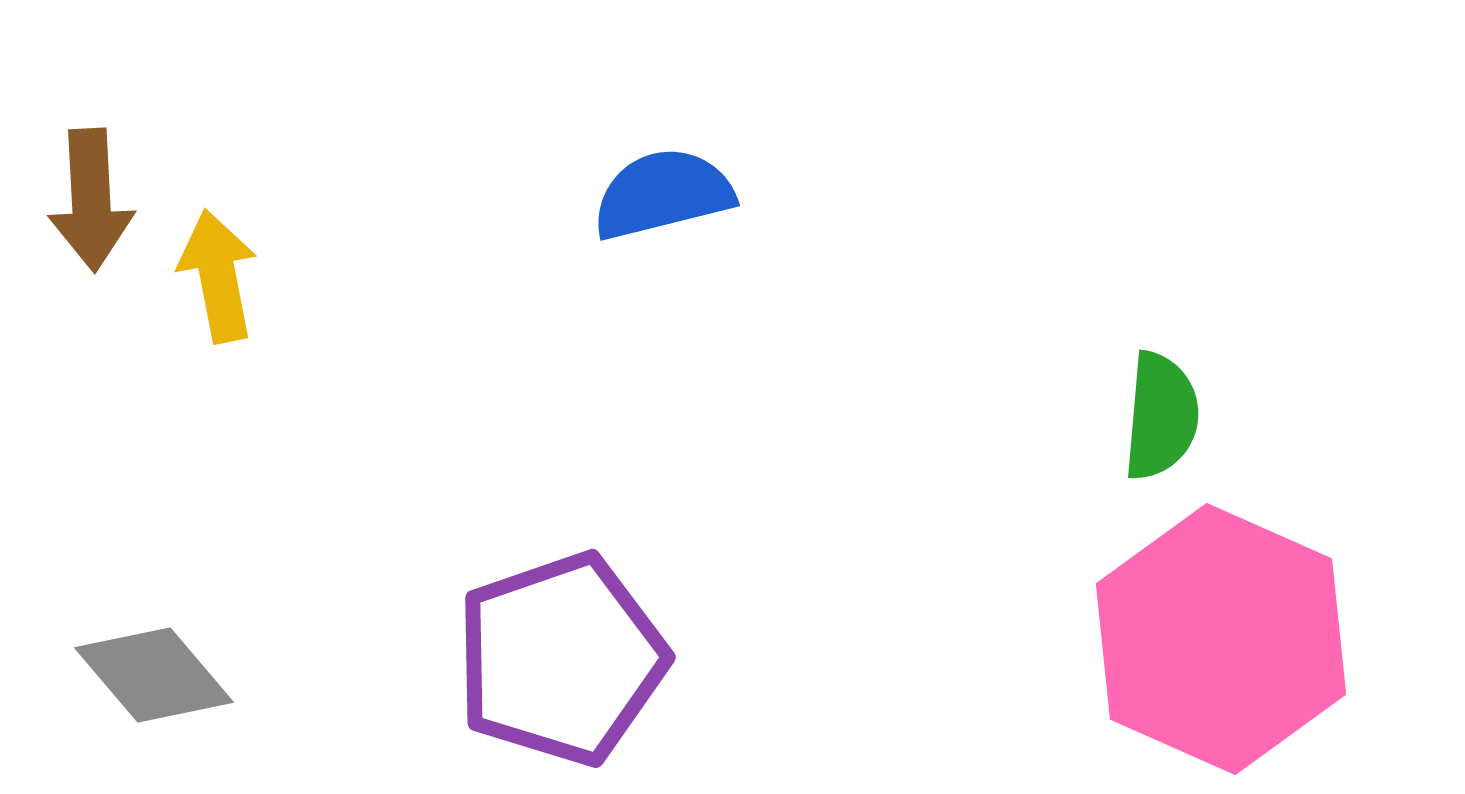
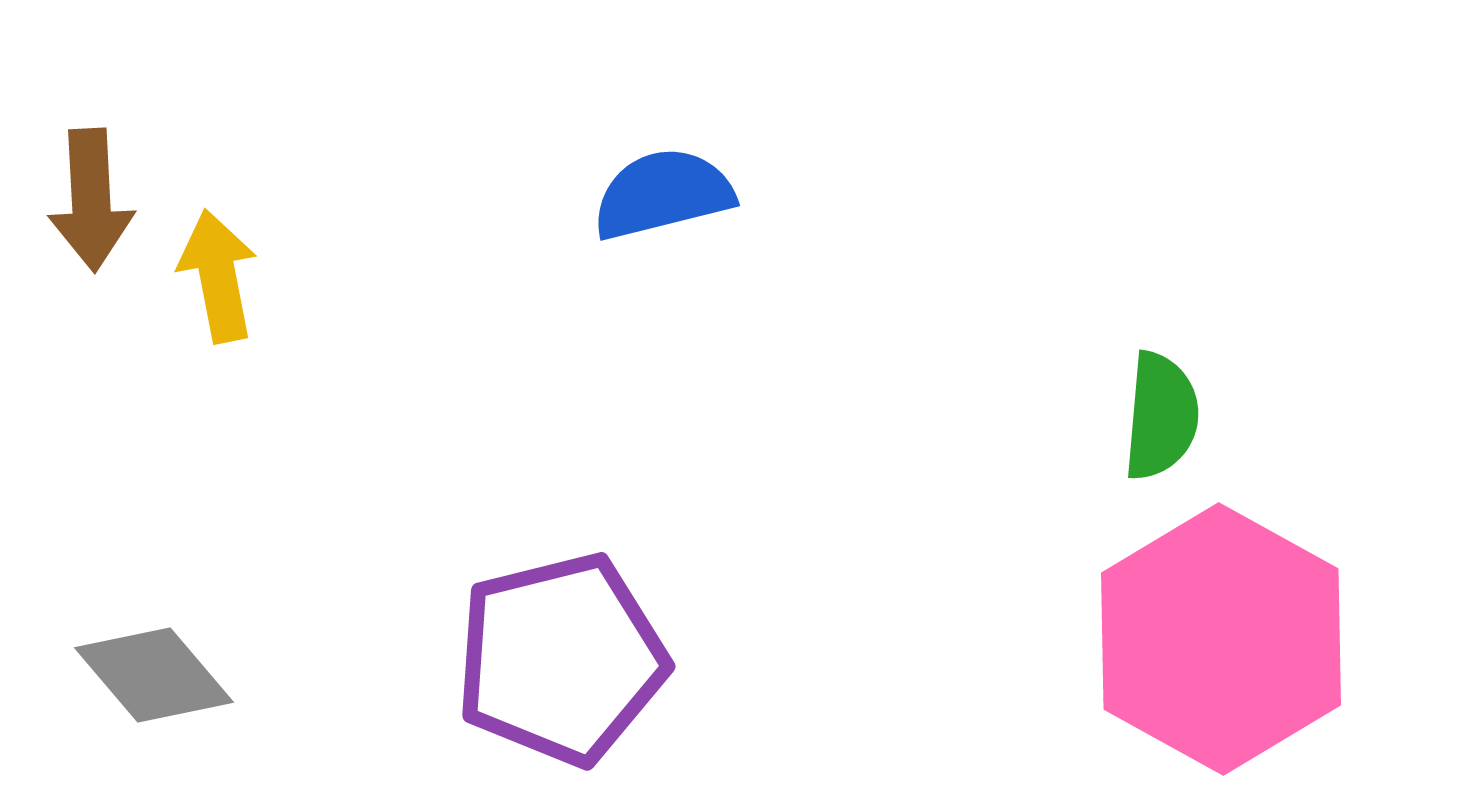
pink hexagon: rotated 5 degrees clockwise
purple pentagon: rotated 5 degrees clockwise
